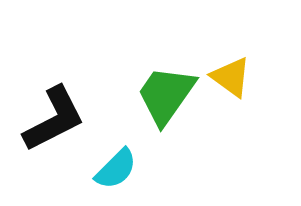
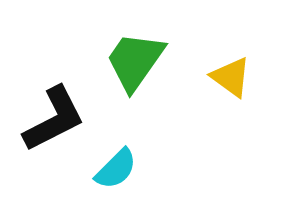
green trapezoid: moved 31 px left, 34 px up
